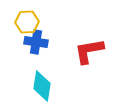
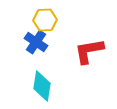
yellow hexagon: moved 18 px right, 2 px up
blue cross: rotated 25 degrees clockwise
